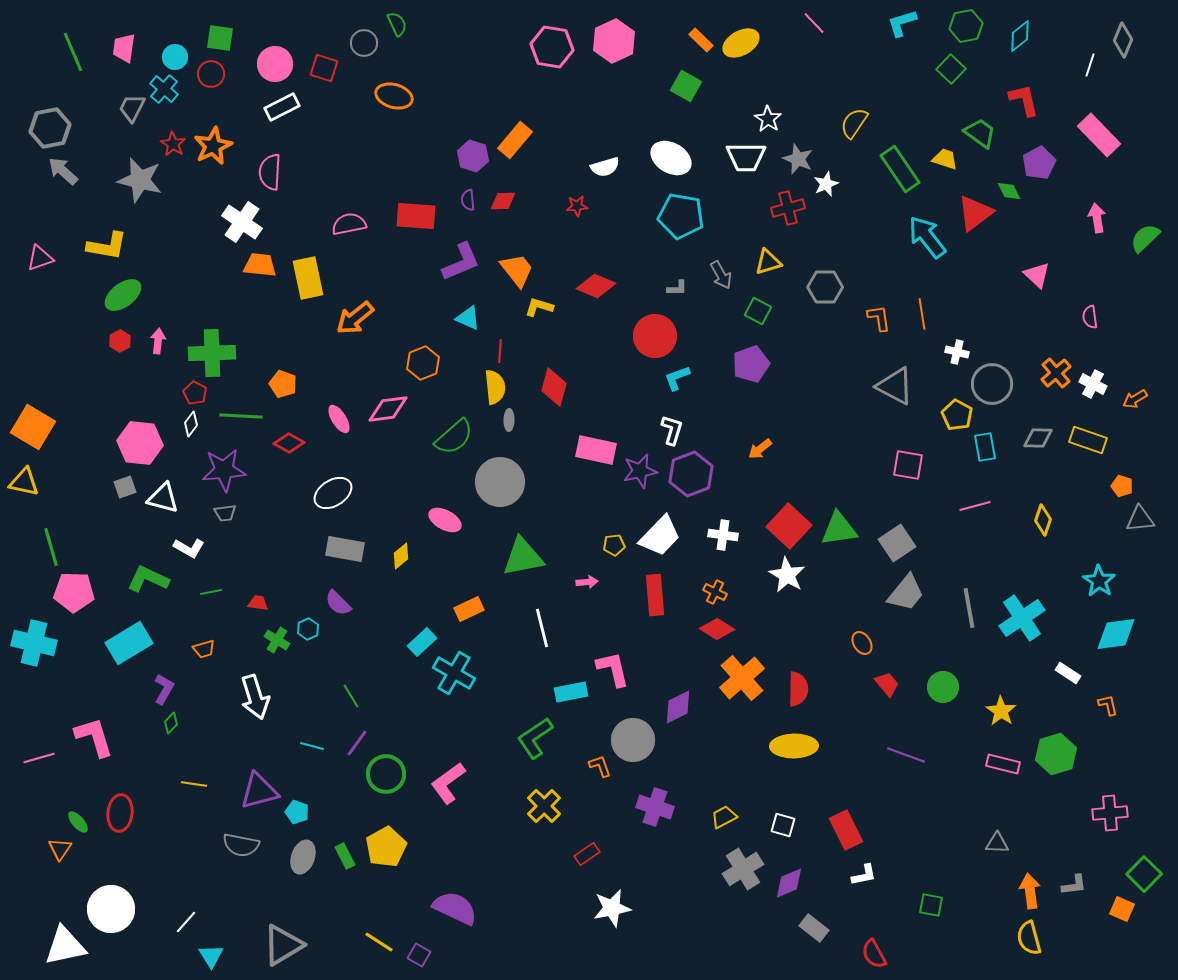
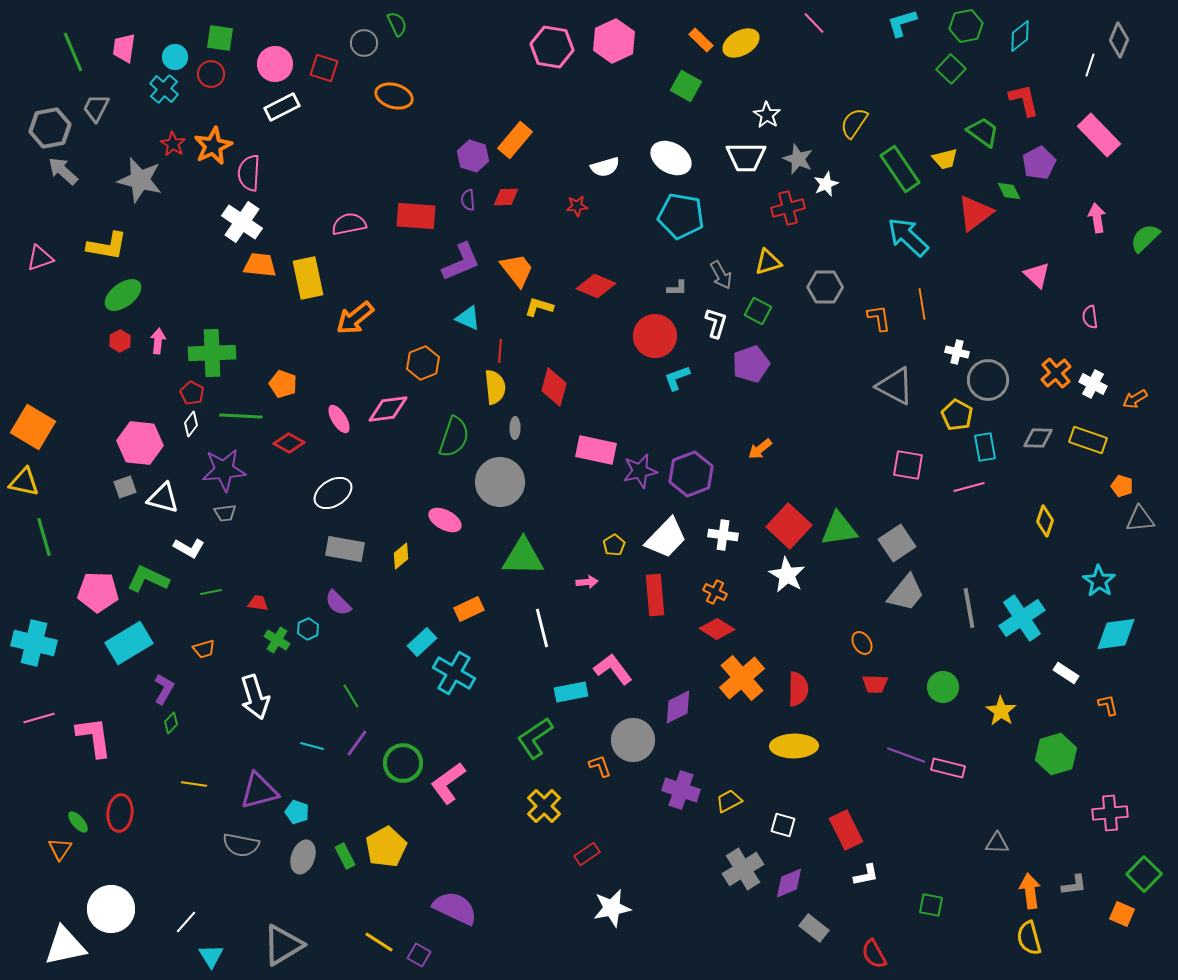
gray diamond at (1123, 40): moved 4 px left
gray trapezoid at (132, 108): moved 36 px left
white star at (768, 119): moved 1 px left, 4 px up
green trapezoid at (980, 133): moved 3 px right, 1 px up
yellow trapezoid at (945, 159): rotated 148 degrees clockwise
pink semicircle at (270, 172): moved 21 px left, 1 px down
red diamond at (503, 201): moved 3 px right, 4 px up
cyan arrow at (927, 237): moved 19 px left; rotated 9 degrees counterclockwise
orange line at (922, 314): moved 10 px up
gray circle at (992, 384): moved 4 px left, 4 px up
red pentagon at (195, 393): moved 3 px left
gray ellipse at (509, 420): moved 6 px right, 8 px down
white L-shape at (672, 430): moved 44 px right, 107 px up
green semicircle at (454, 437): rotated 30 degrees counterclockwise
pink line at (975, 506): moved 6 px left, 19 px up
yellow diamond at (1043, 520): moved 2 px right, 1 px down
white trapezoid at (660, 536): moved 6 px right, 2 px down
yellow pentagon at (614, 545): rotated 25 degrees counterclockwise
green line at (51, 547): moved 7 px left, 10 px up
green triangle at (523, 557): rotated 12 degrees clockwise
pink pentagon at (74, 592): moved 24 px right
pink L-shape at (613, 669): rotated 24 degrees counterclockwise
white rectangle at (1068, 673): moved 2 px left
red trapezoid at (887, 684): moved 12 px left; rotated 132 degrees clockwise
pink L-shape at (94, 737): rotated 9 degrees clockwise
pink line at (39, 758): moved 40 px up
pink rectangle at (1003, 764): moved 55 px left, 4 px down
green circle at (386, 774): moved 17 px right, 11 px up
purple cross at (655, 807): moved 26 px right, 17 px up
yellow trapezoid at (724, 817): moved 5 px right, 16 px up
white L-shape at (864, 875): moved 2 px right
orange square at (1122, 909): moved 5 px down
